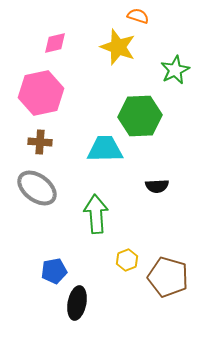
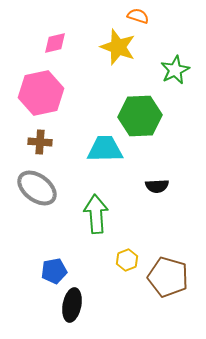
black ellipse: moved 5 px left, 2 px down
